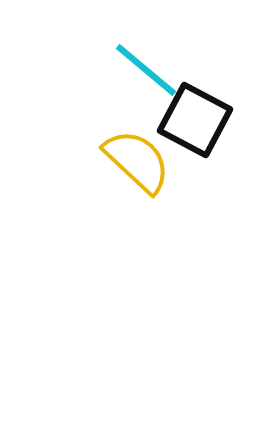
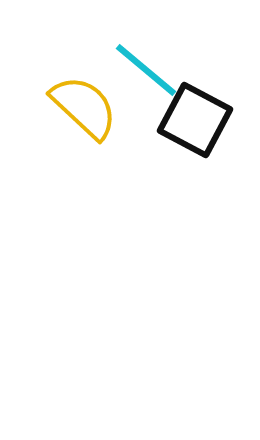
yellow semicircle: moved 53 px left, 54 px up
